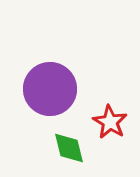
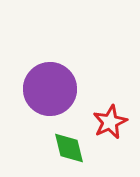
red star: rotated 16 degrees clockwise
